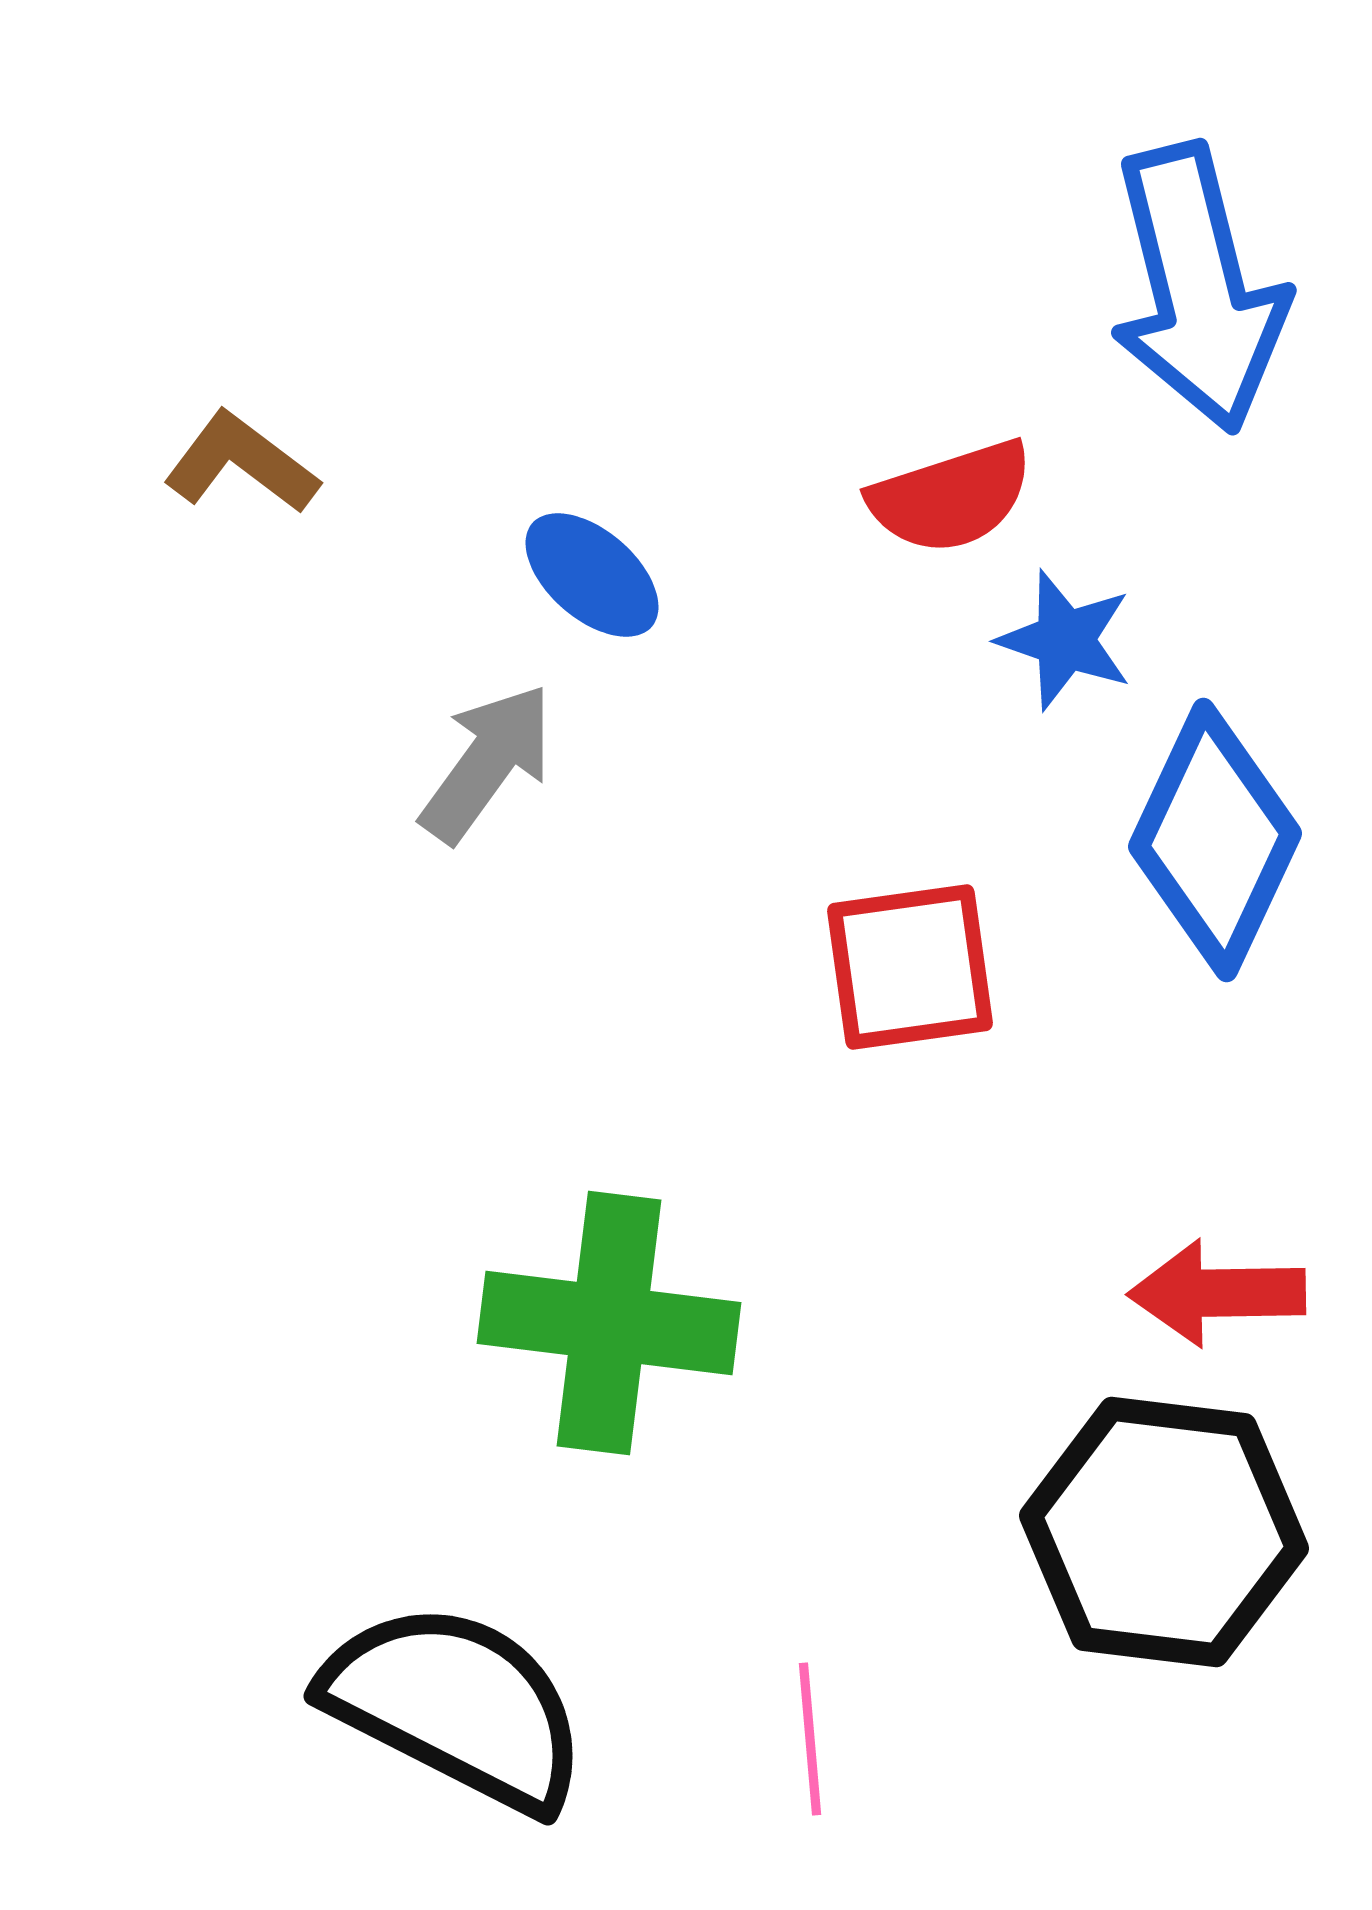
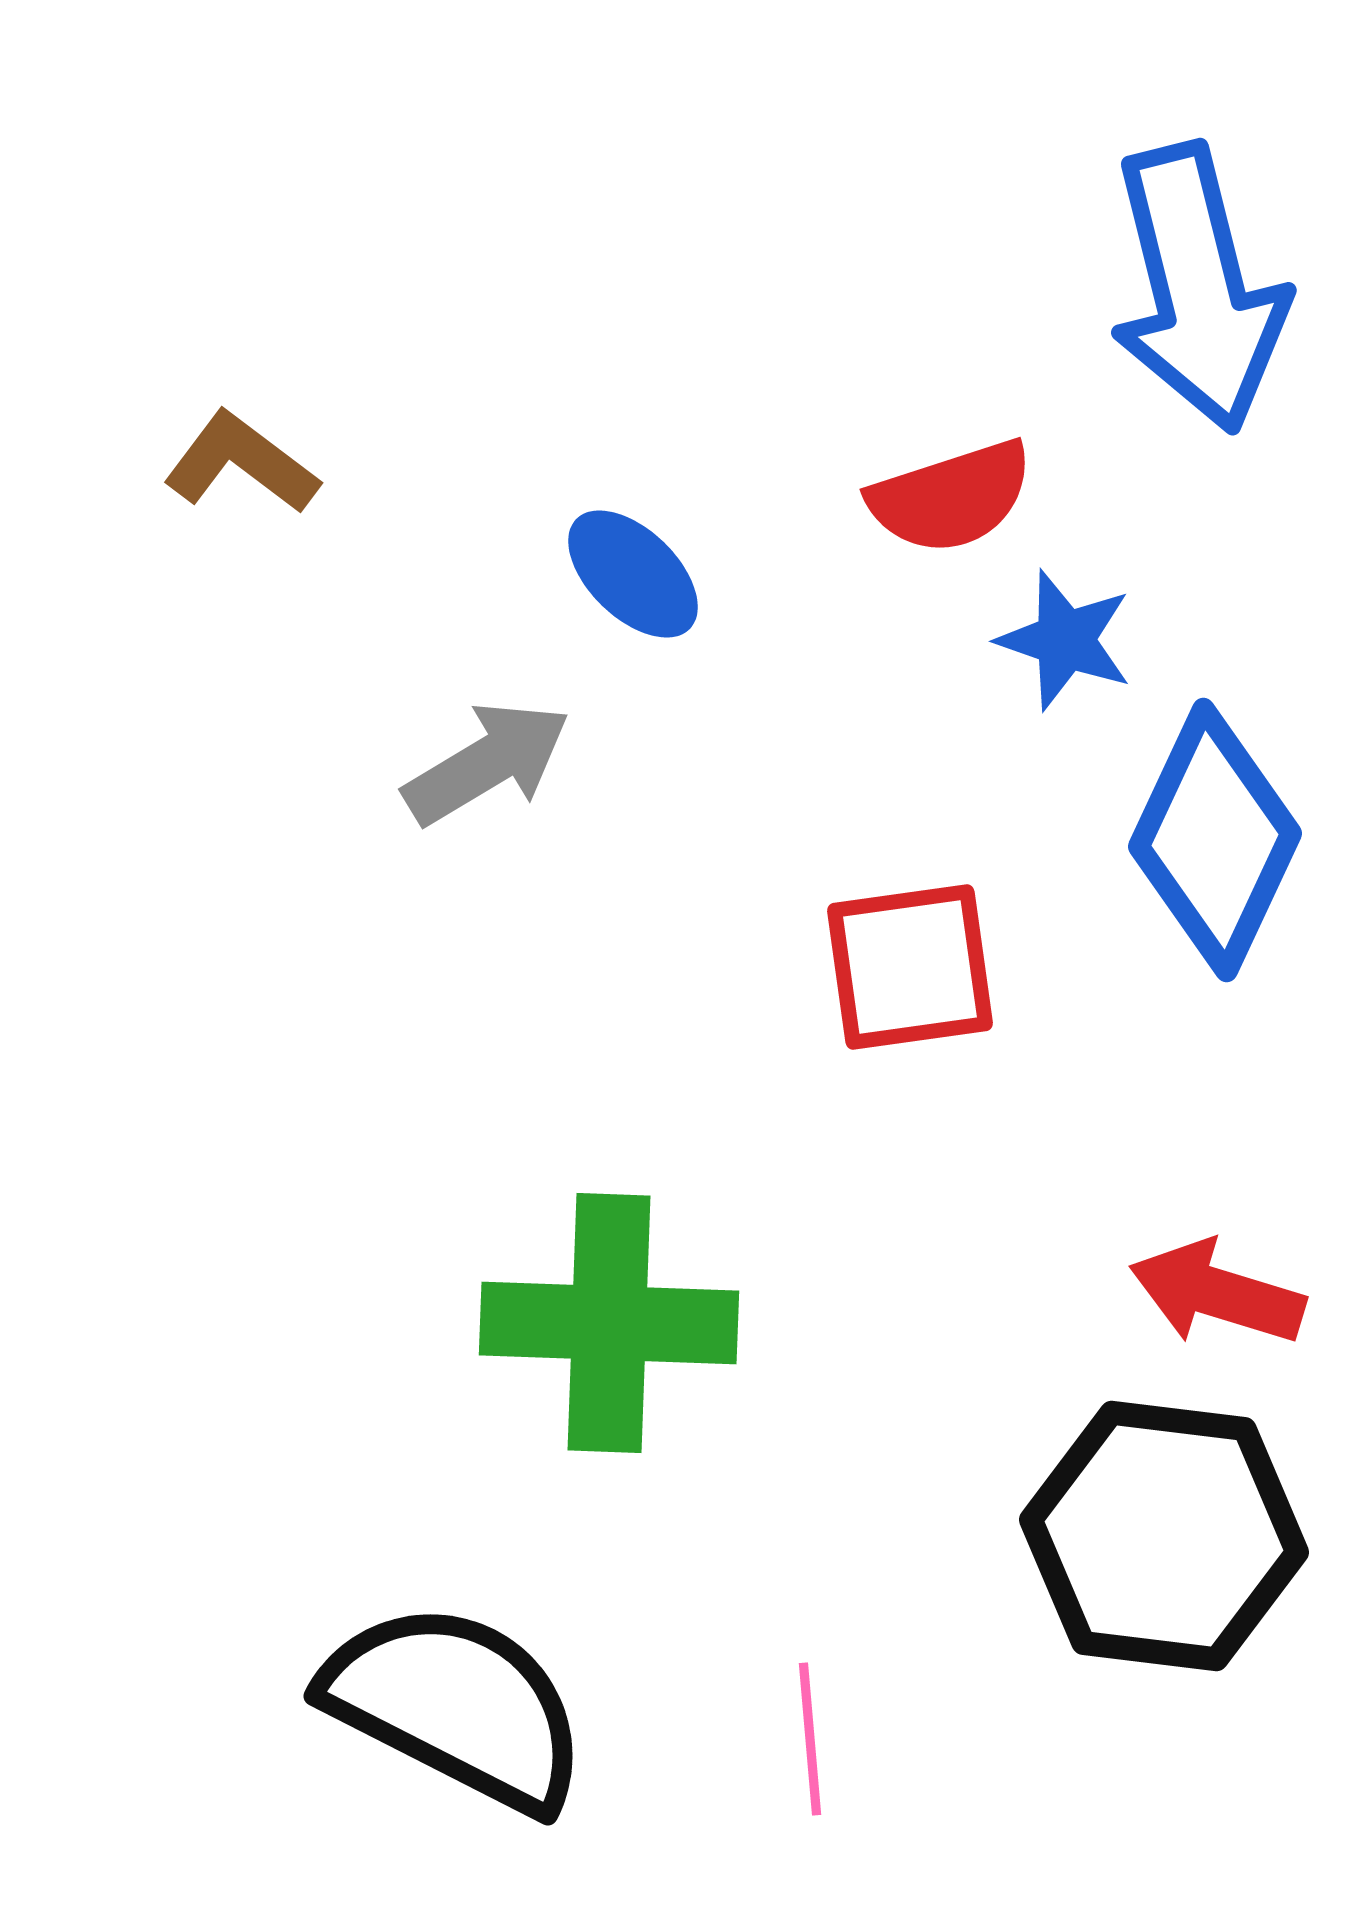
blue ellipse: moved 41 px right, 1 px up; rotated 3 degrees clockwise
gray arrow: rotated 23 degrees clockwise
red arrow: rotated 18 degrees clockwise
green cross: rotated 5 degrees counterclockwise
black hexagon: moved 4 px down
